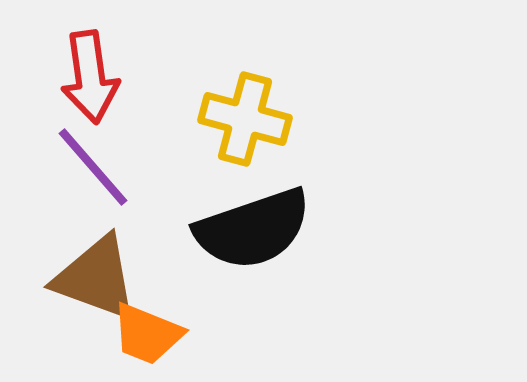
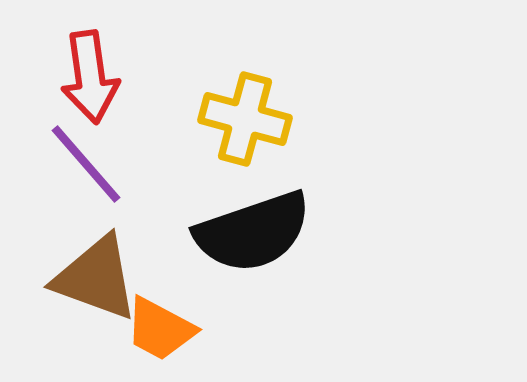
purple line: moved 7 px left, 3 px up
black semicircle: moved 3 px down
orange trapezoid: moved 13 px right, 5 px up; rotated 6 degrees clockwise
